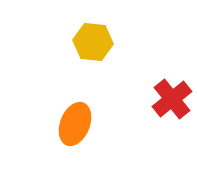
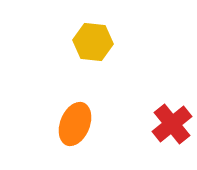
red cross: moved 25 px down
